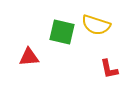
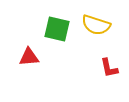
green square: moved 5 px left, 3 px up
red L-shape: moved 1 px up
